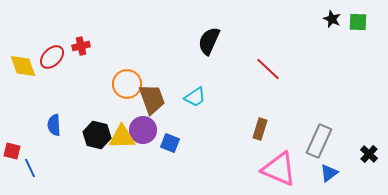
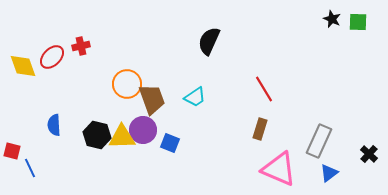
red line: moved 4 px left, 20 px down; rotated 16 degrees clockwise
